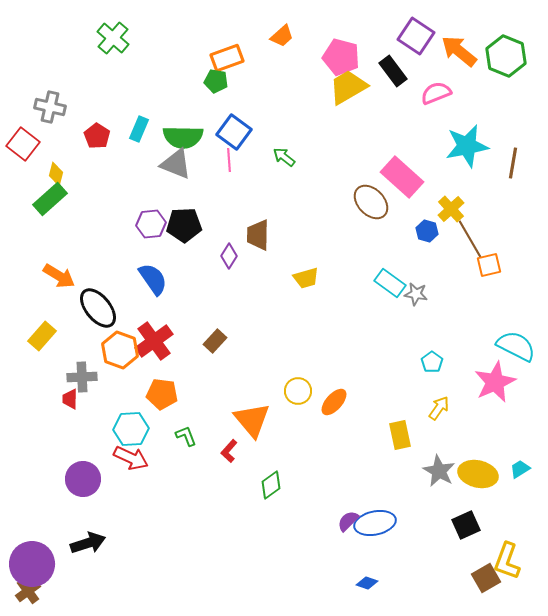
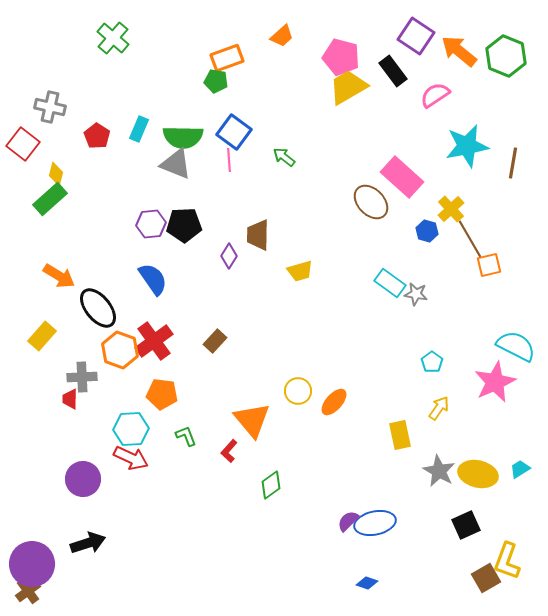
pink semicircle at (436, 93): moved 1 px left, 2 px down; rotated 12 degrees counterclockwise
yellow trapezoid at (306, 278): moved 6 px left, 7 px up
